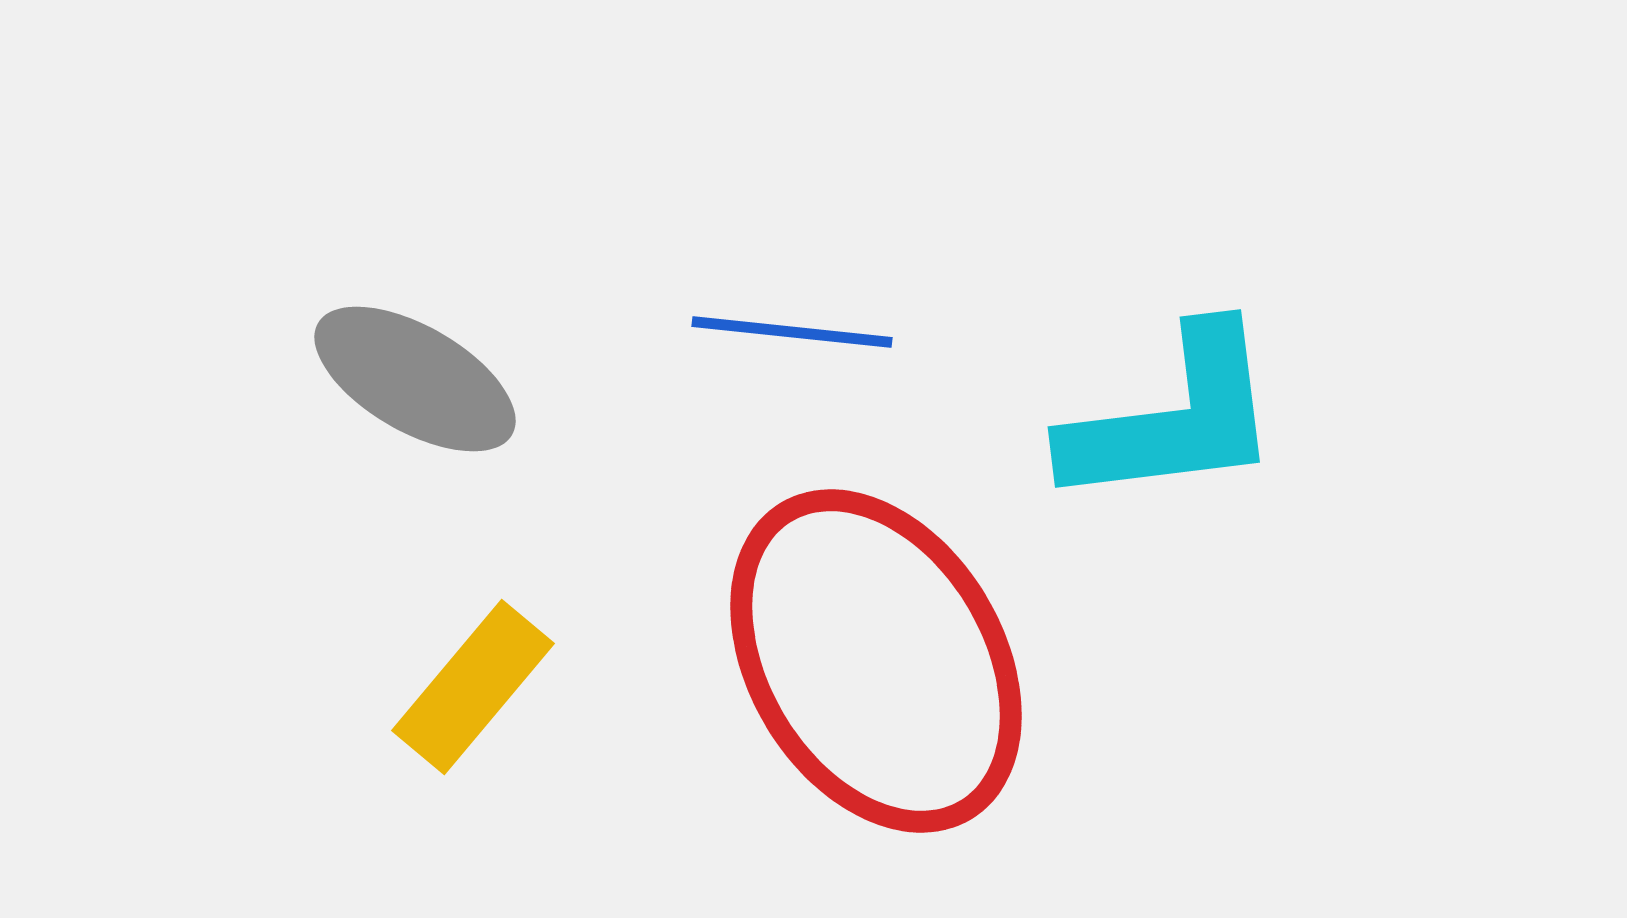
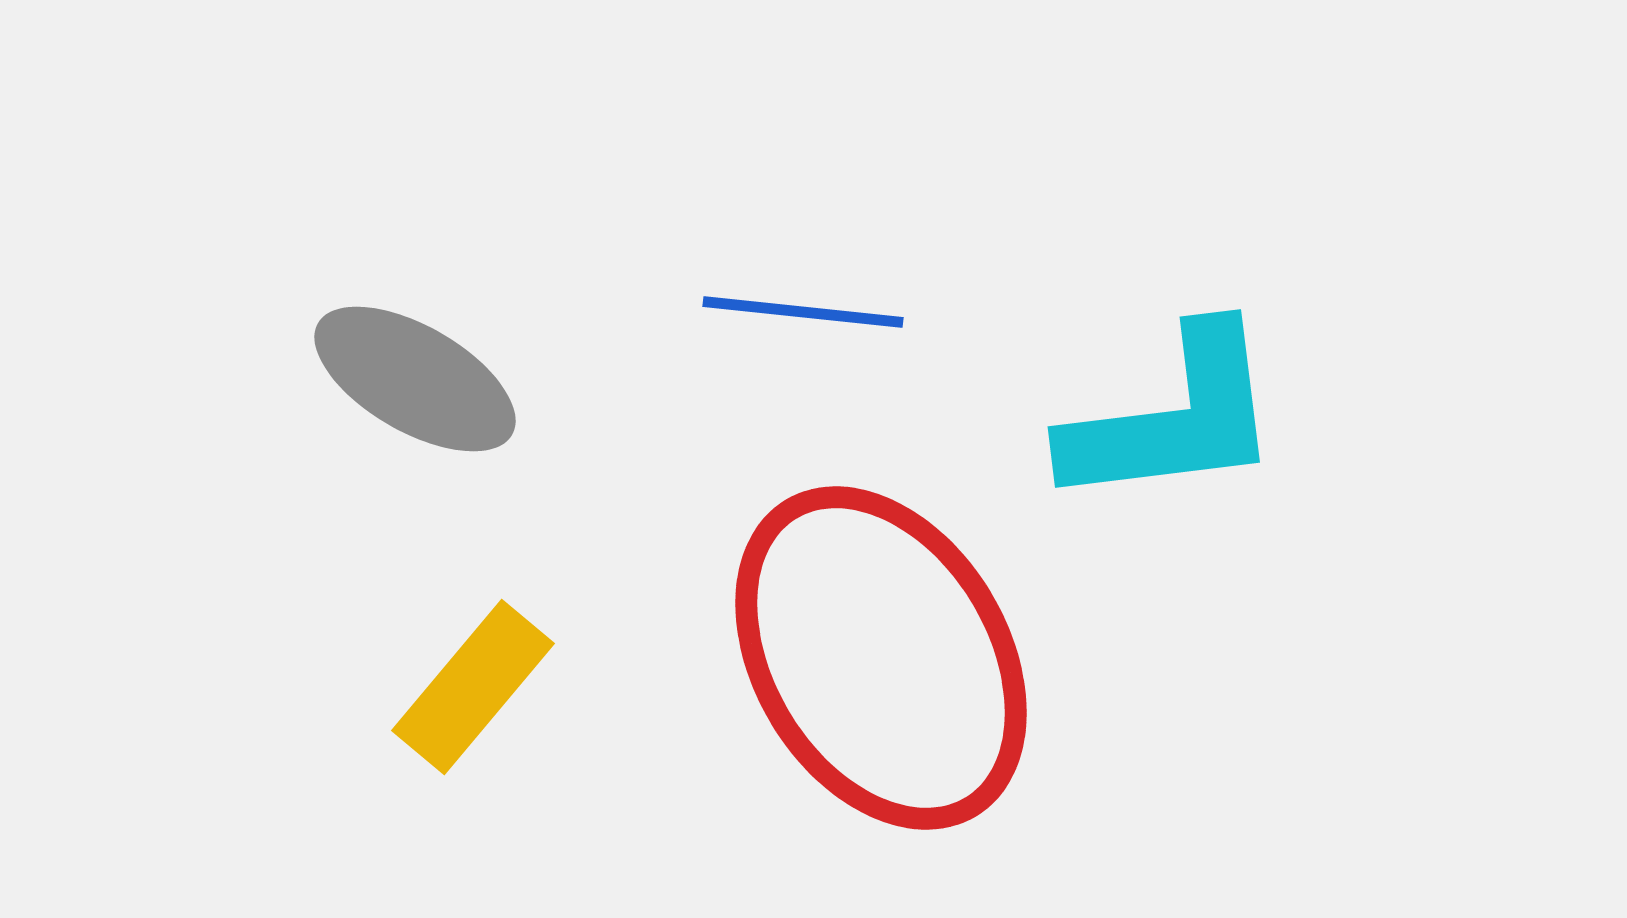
blue line: moved 11 px right, 20 px up
red ellipse: moved 5 px right, 3 px up
